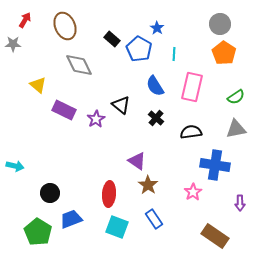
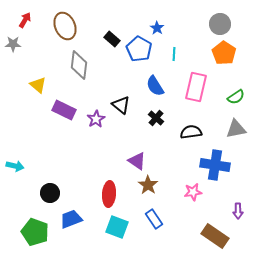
gray diamond: rotated 32 degrees clockwise
pink rectangle: moved 4 px right
pink star: rotated 24 degrees clockwise
purple arrow: moved 2 px left, 8 px down
green pentagon: moved 3 px left; rotated 12 degrees counterclockwise
